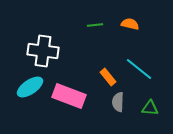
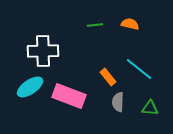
white cross: rotated 8 degrees counterclockwise
